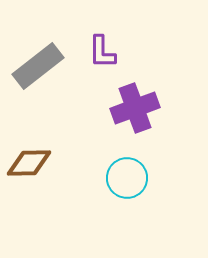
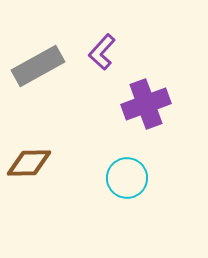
purple L-shape: rotated 42 degrees clockwise
gray rectangle: rotated 9 degrees clockwise
purple cross: moved 11 px right, 4 px up
